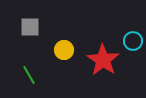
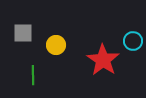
gray square: moved 7 px left, 6 px down
yellow circle: moved 8 px left, 5 px up
green line: moved 4 px right; rotated 30 degrees clockwise
